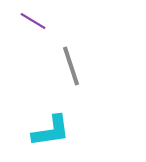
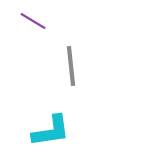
gray line: rotated 12 degrees clockwise
